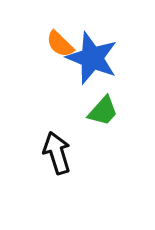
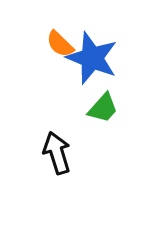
green trapezoid: moved 3 px up
